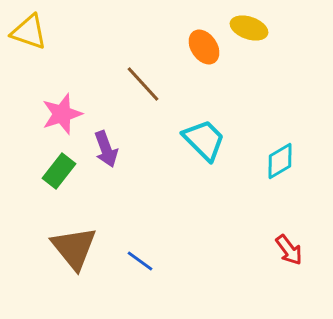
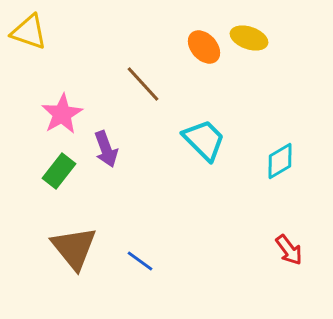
yellow ellipse: moved 10 px down
orange ellipse: rotated 8 degrees counterclockwise
pink star: rotated 12 degrees counterclockwise
